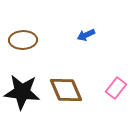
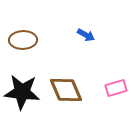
blue arrow: rotated 126 degrees counterclockwise
pink rectangle: rotated 35 degrees clockwise
